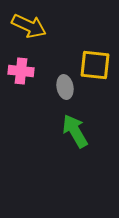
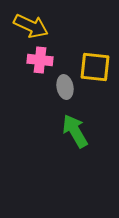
yellow arrow: moved 2 px right
yellow square: moved 2 px down
pink cross: moved 19 px right, 11 px up
